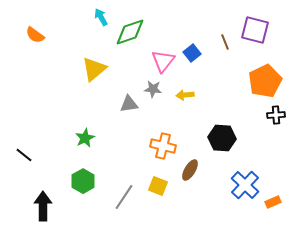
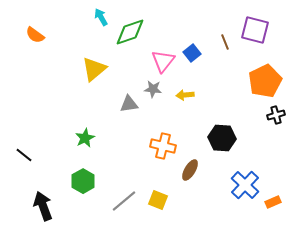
black cross: rotated 12 degrees counterclockwise
yellow square: moved 14 px down
gray line: moved 4 px down; rotated 16 degrees clockwise
black arrow: rotated 20 degrees counterclockwise
